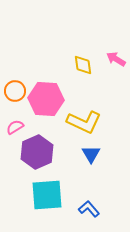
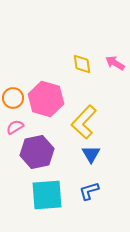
pink arrow: moved 1 px left, 4 px down
yellow diamond: moved 1 px left, 1 px up
orange circle: moved 2 px left, 7 px down
pink hexagon: rotated 12 degrees clockwise
yellow L-shape: rotated 108 degrees clockwise
purple hexagon: rotated 12 degrees clockwise
blue L-shape: moved 18 px up; rotated 65 degrees counterclockwise
